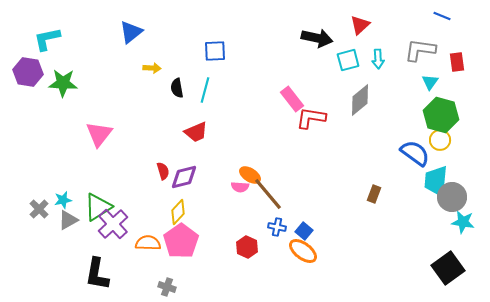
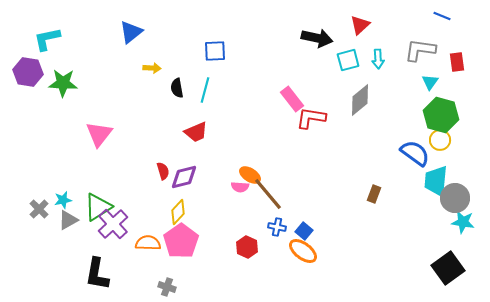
gray circle at (452, 197): moved 3 px right, 1 px down
